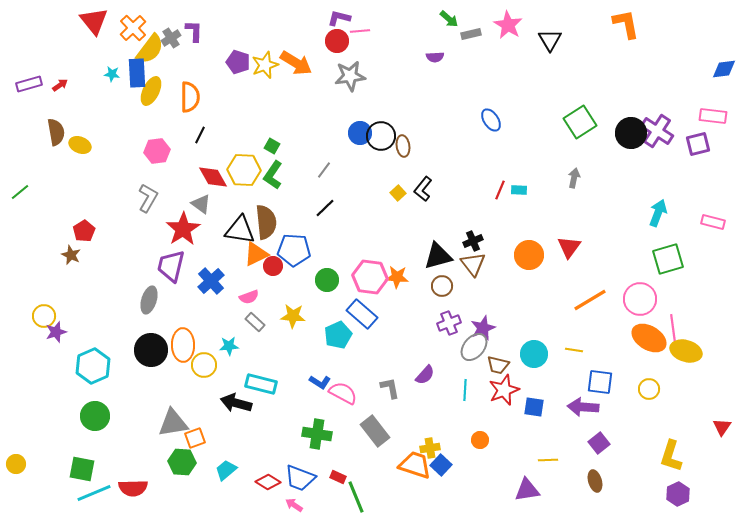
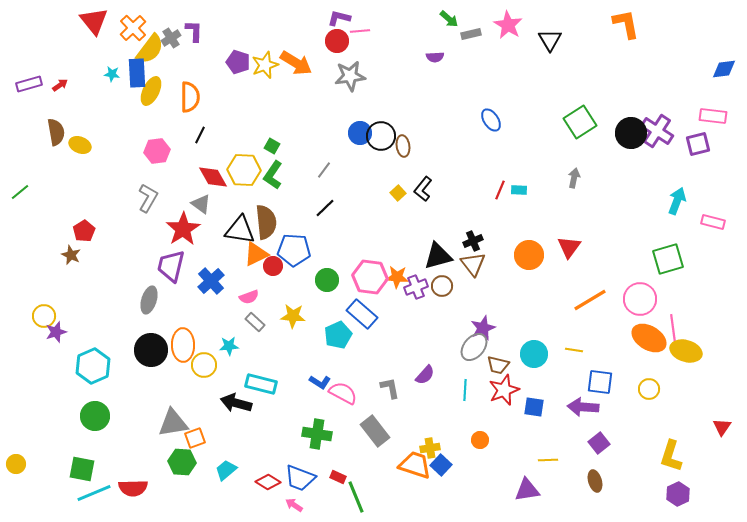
cyan arrow at (658, 213): moved 19 px right, 12 px up
purple cross at (449, 323): moved 33 px left, 36 px up
